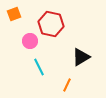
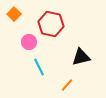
orange square: rotated 24 degrees counterclockwise
pink circle: moved 1 px left, 1 px down
black triangle: rotated 18 degrees clockwise
orange line: rotated 16 degrees clockwise
